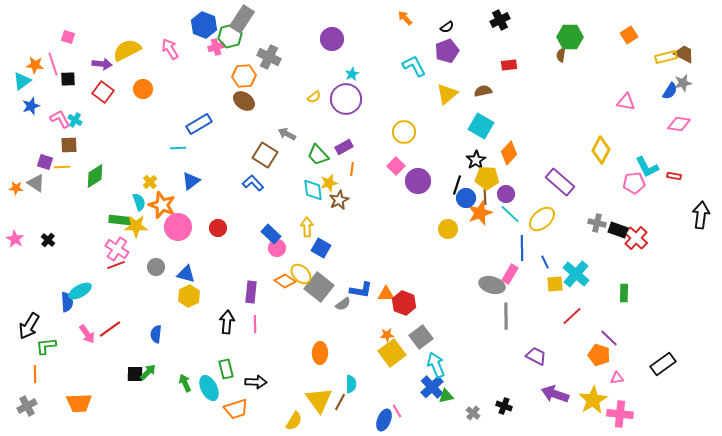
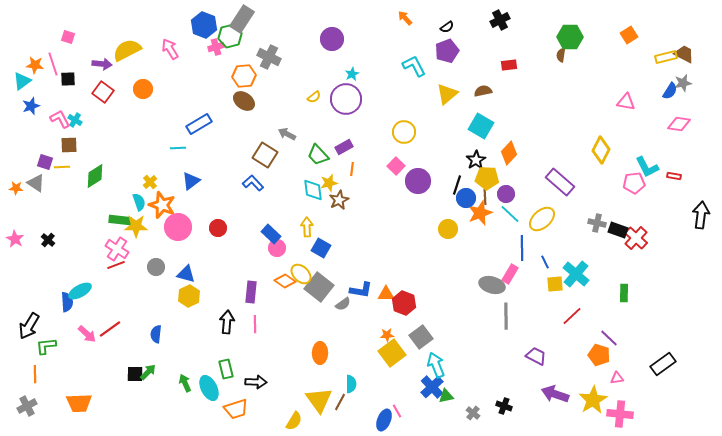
pink arrow at (87, 334): rotated 12 degrees counterclockwise
